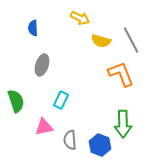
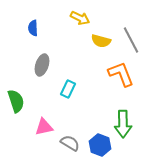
cyan rectangle: moved 7 px right, 11 px up
gray semicircle: moved 3 px down; rotated 126 degrees clockwise
